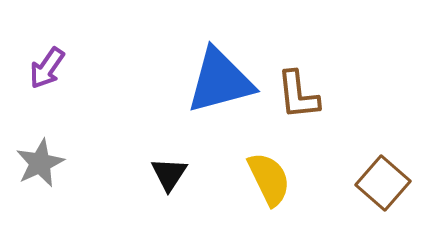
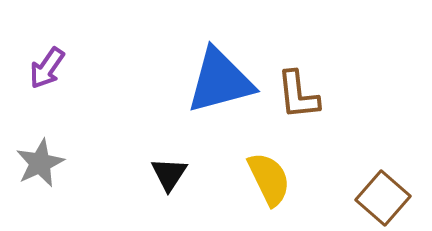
brown square: moved 15 px down
